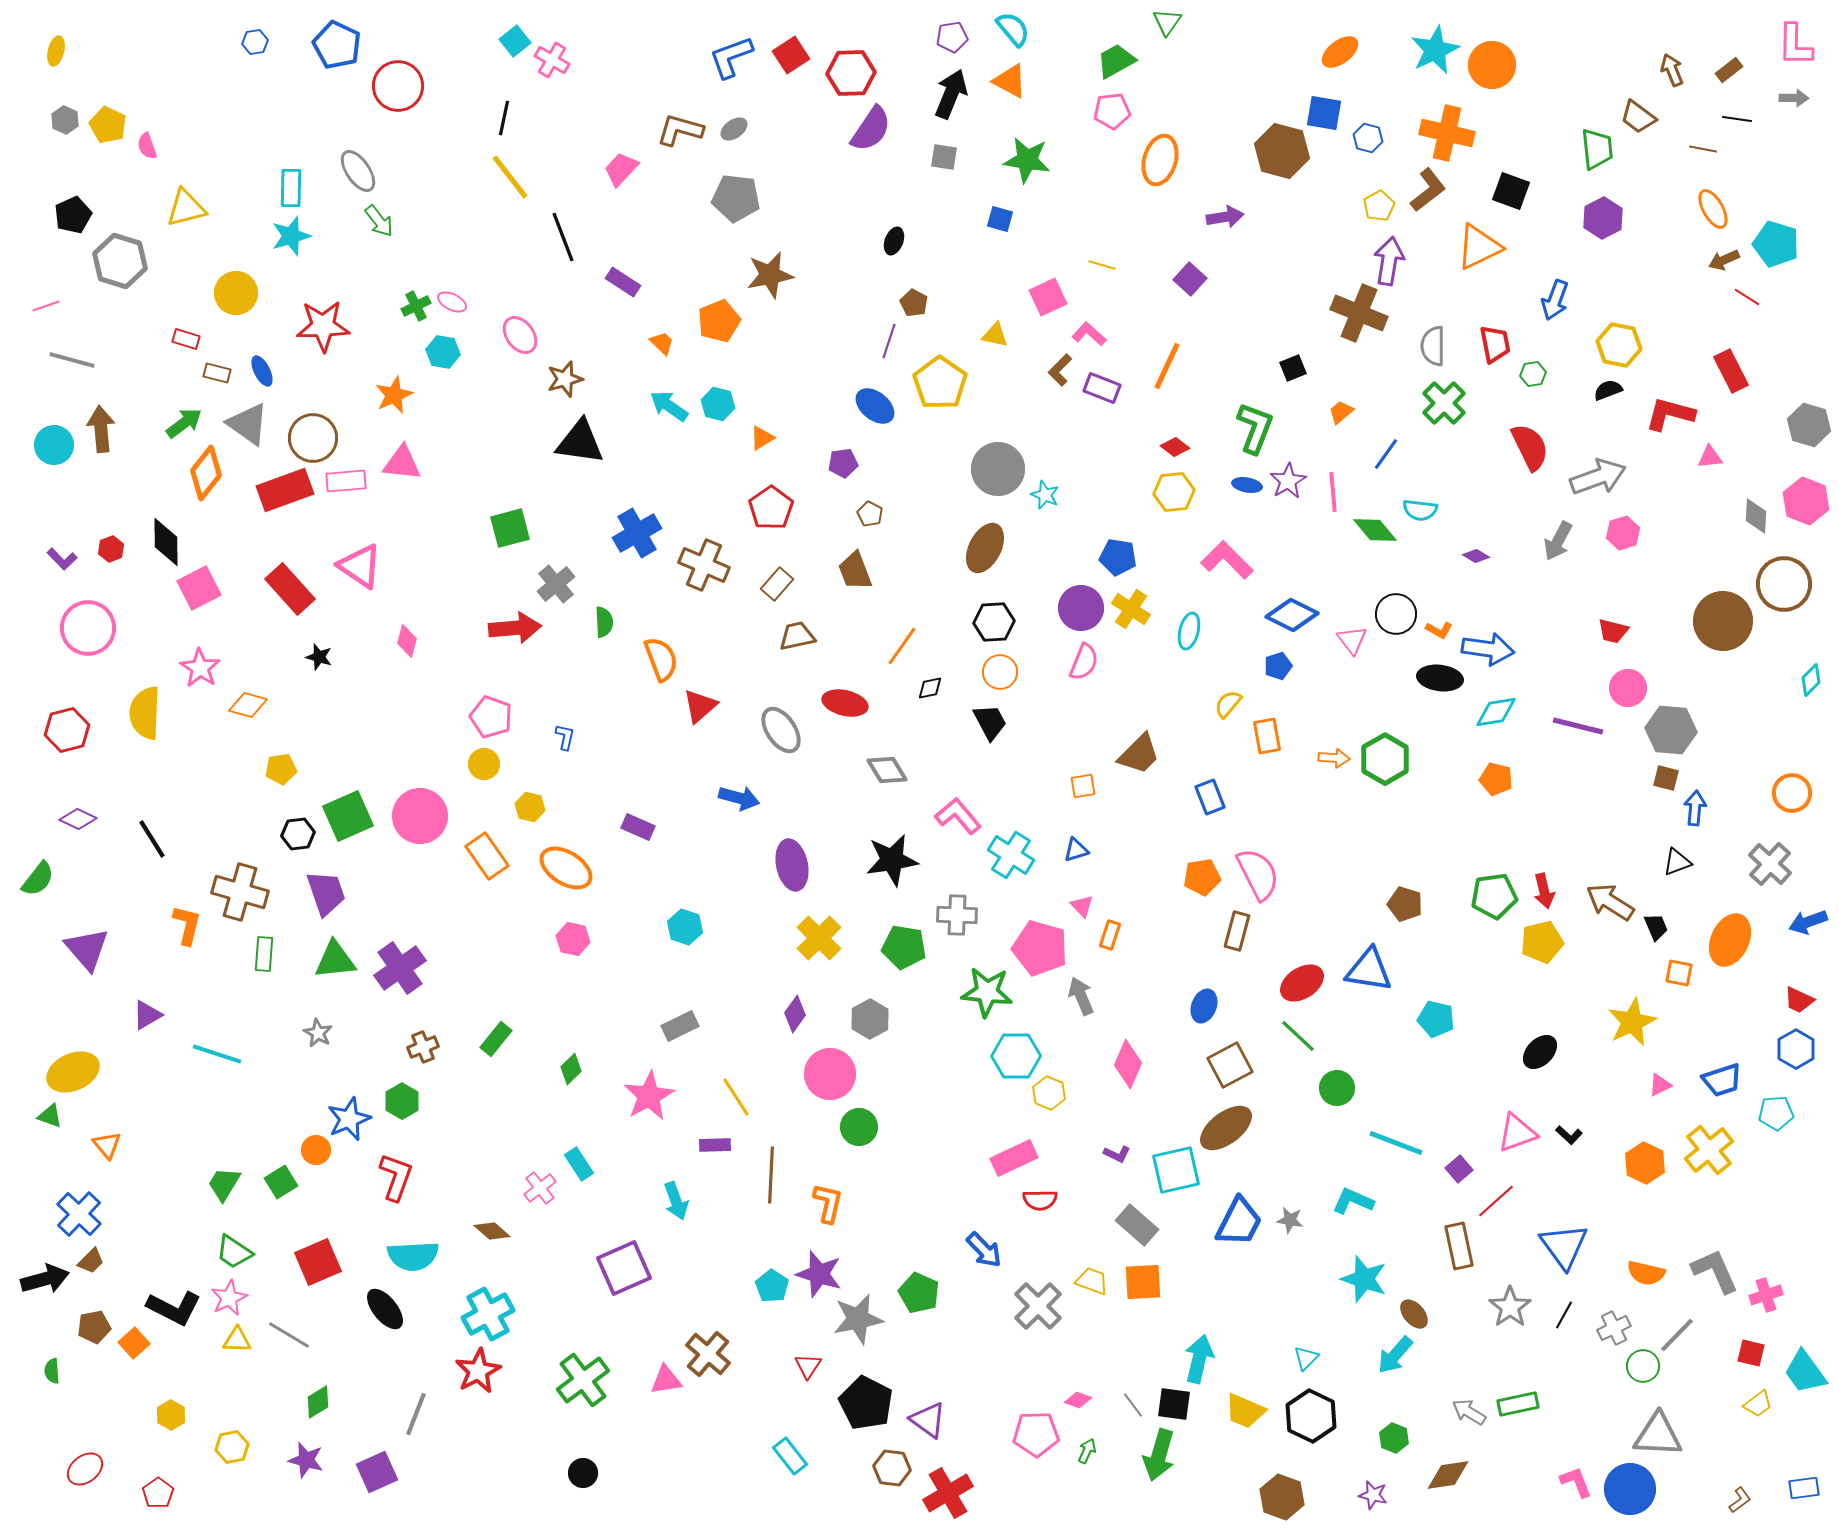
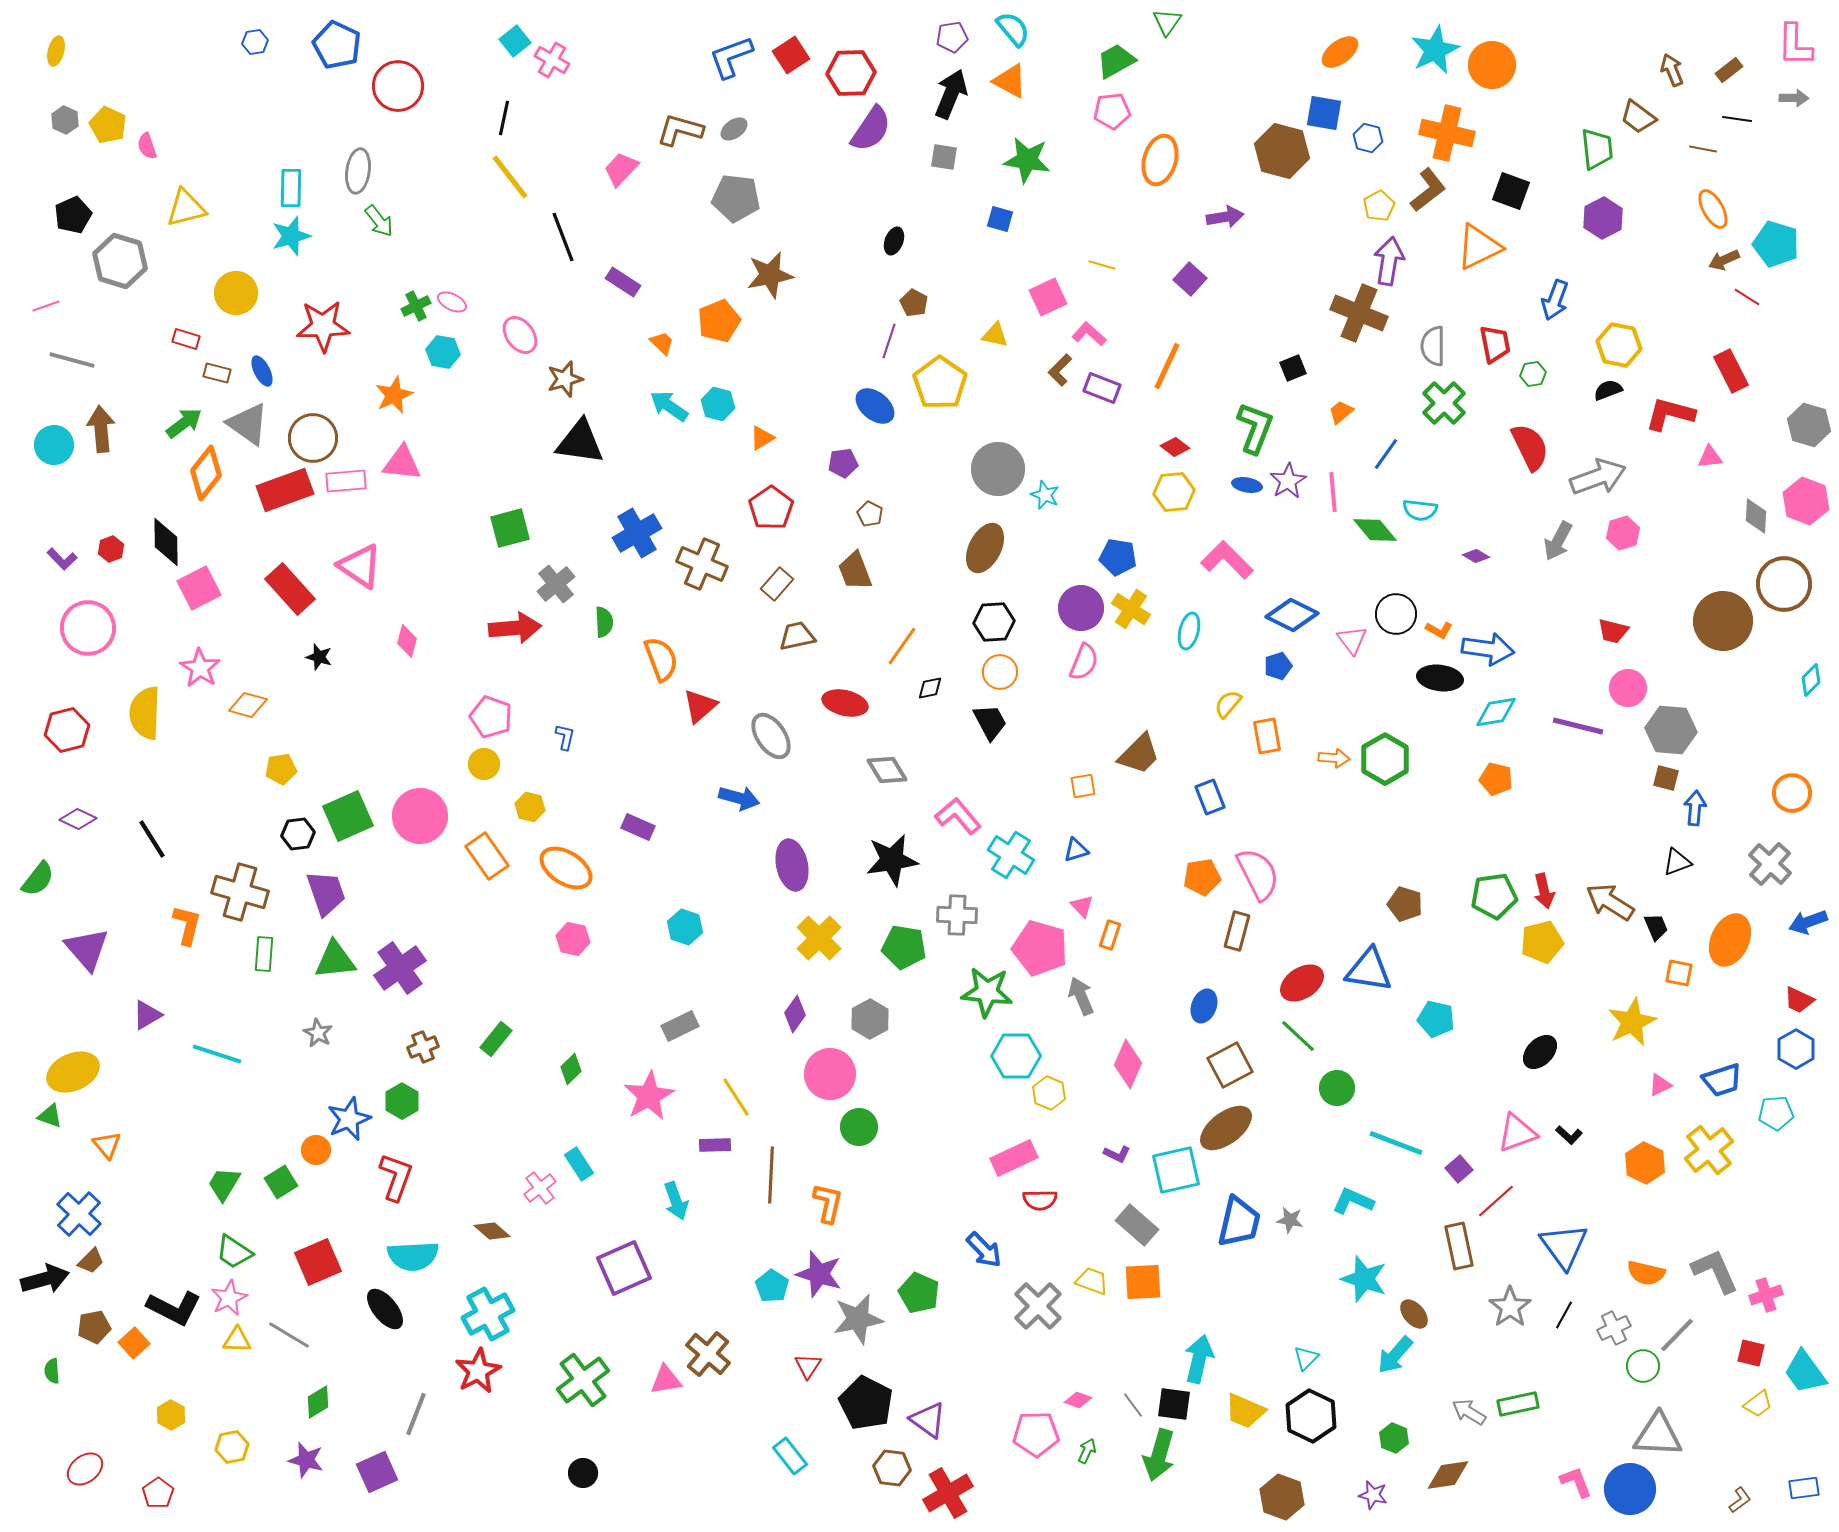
gray ellipse at (358, 171): rotated 42 degrees clockwise
brown cross at (704, 565): moved 2 px left, 1 px up
gray ellipse at (781, 730): moved 10 px left, 6 px down
blue trapezoid at (1239, 1222): rotated 14 degrees counterclockwise
